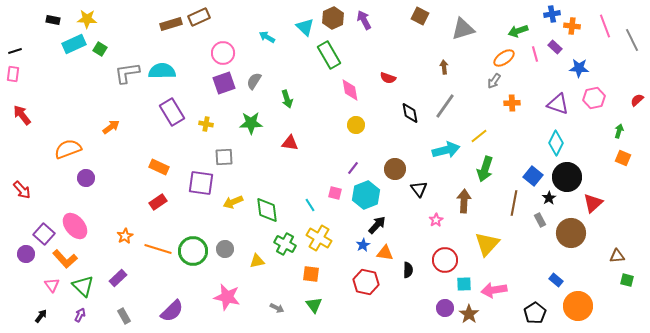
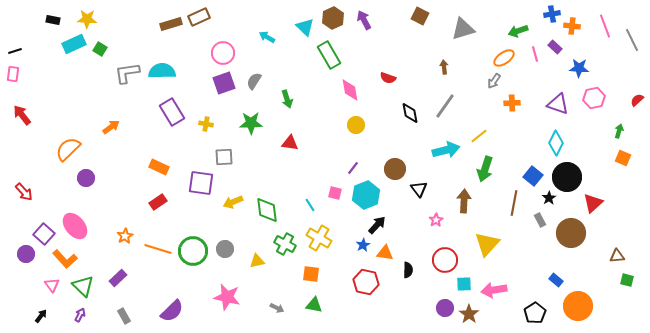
orange semicircle at (68, 149): rotated 24 degrees counterclockwise
red arrow at (22, 190): moved 2 px right, 2 px down
green triangle at (314, 305): rotated 42 degrees counterclockwise
